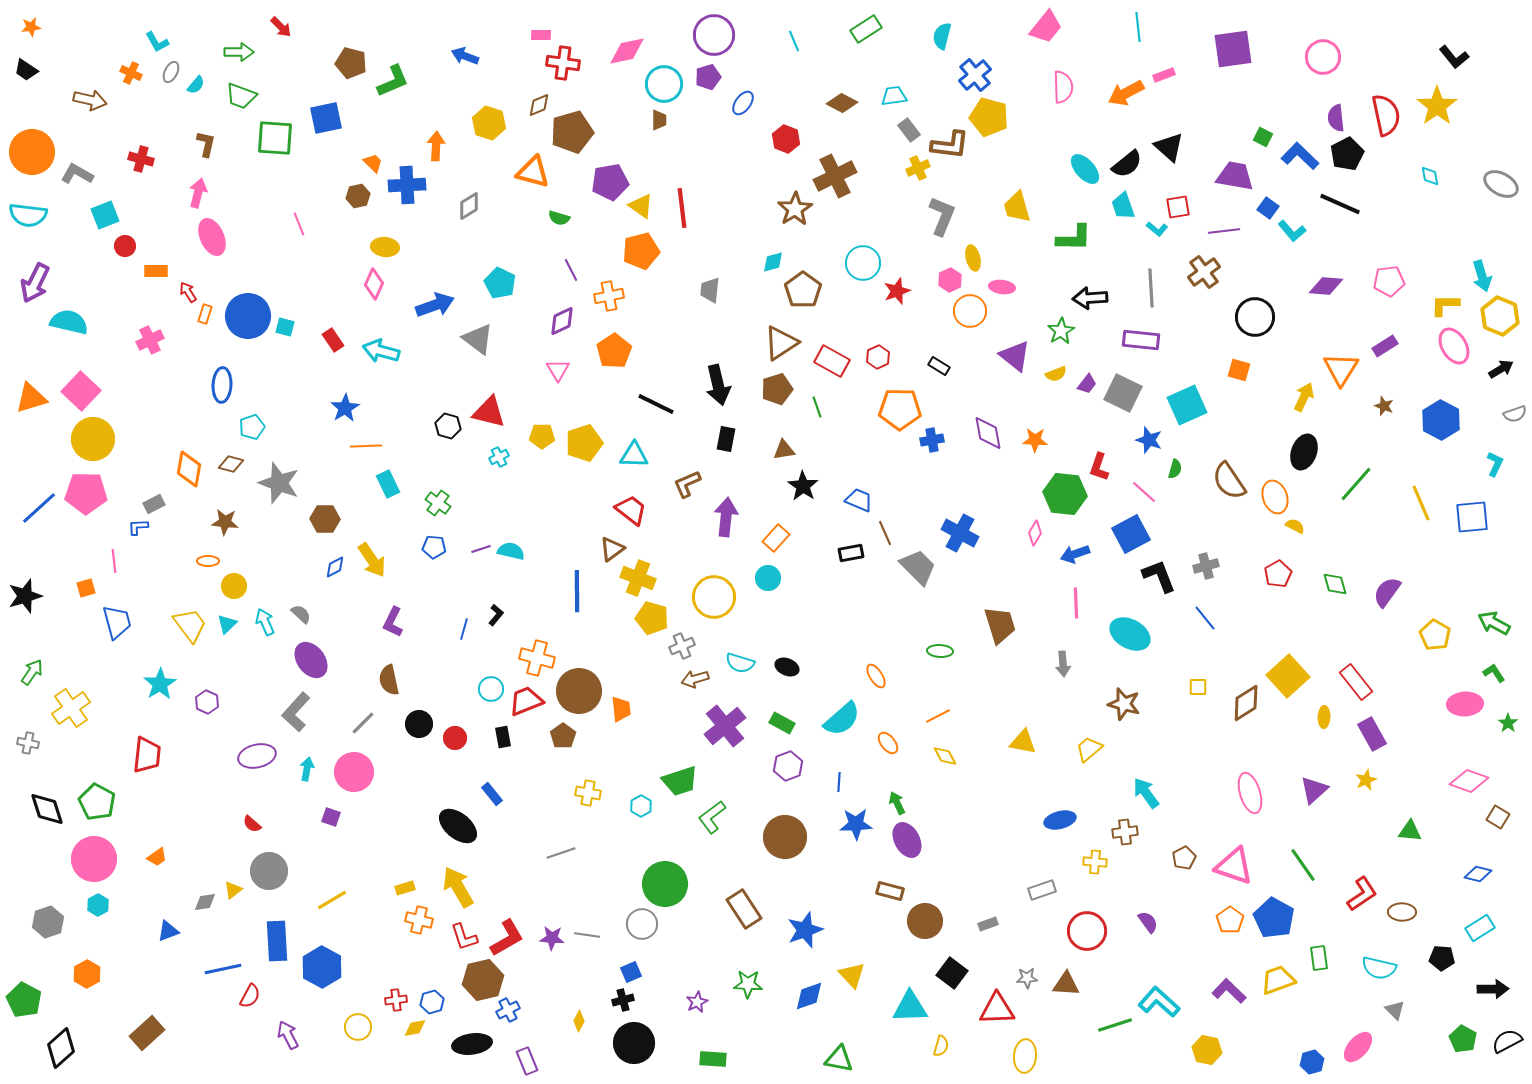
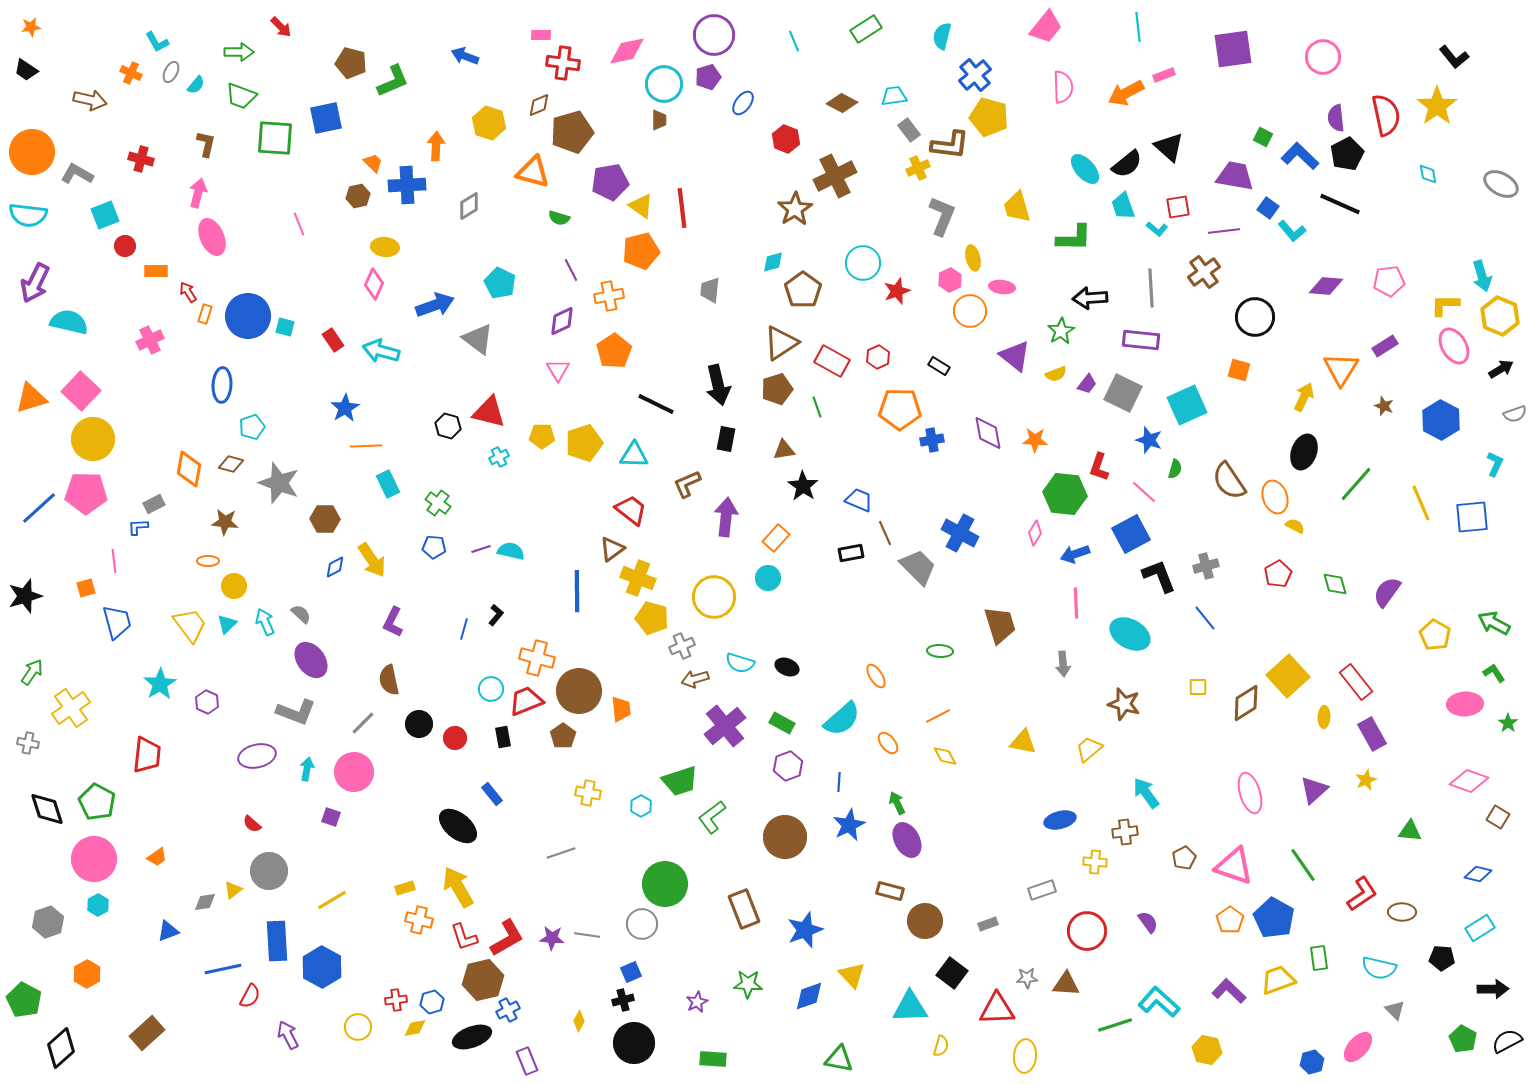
cyan diamond at (1430, 176): moved 2 px left, 2 px up
gray L-shape at (296, 712): rotated 111 degrees counterclockwise
blue star at (856, 824): moved 7 px left, 1 px down; rotated 24 degrees counterclockwise
brown rectangle at (744, 909): rotated 12 degrees clockwise
black ellipse at (472, 1044): moved 7 px up; rotated 12 degrees counterclockwise
